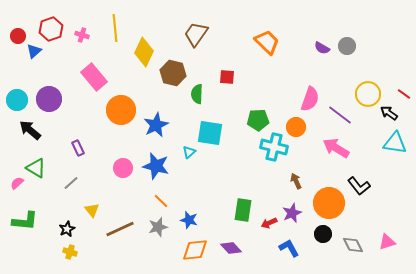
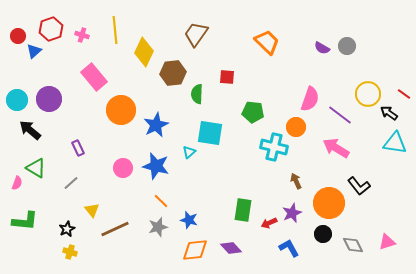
yellow line at (115, 28): moved 2 px down
brown hexagon at (173, 73): rotated 20 degrees counterclockwise
green pentagon at (258, 120): moved 5 px left, 8 px up; rotated 10 degrees clockwise
pink semicircle at (17, 183): rotated 152 degrees clockwise
brown line at (120, 229): moved 5 px left
